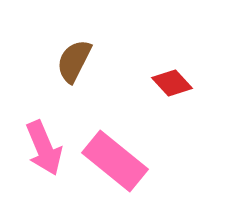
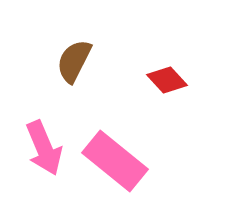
red diamond: moved 5 px left, 3 px up
